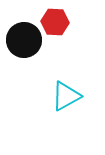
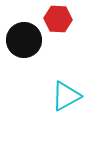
red hexagon: moved 3 px right, 3 px up
